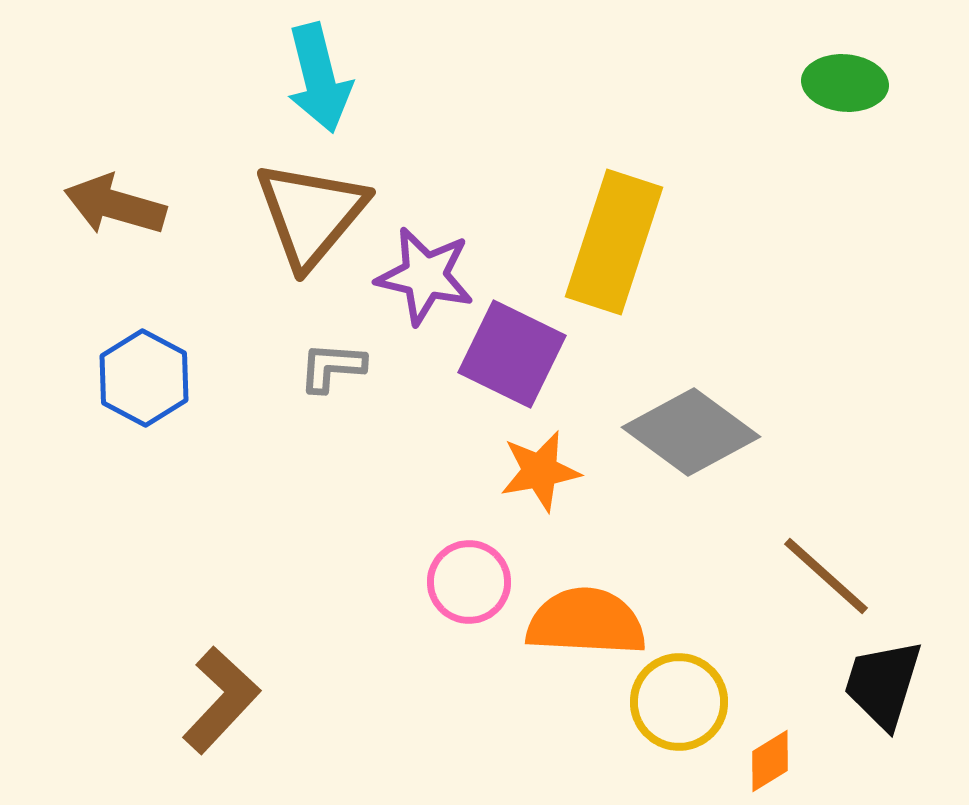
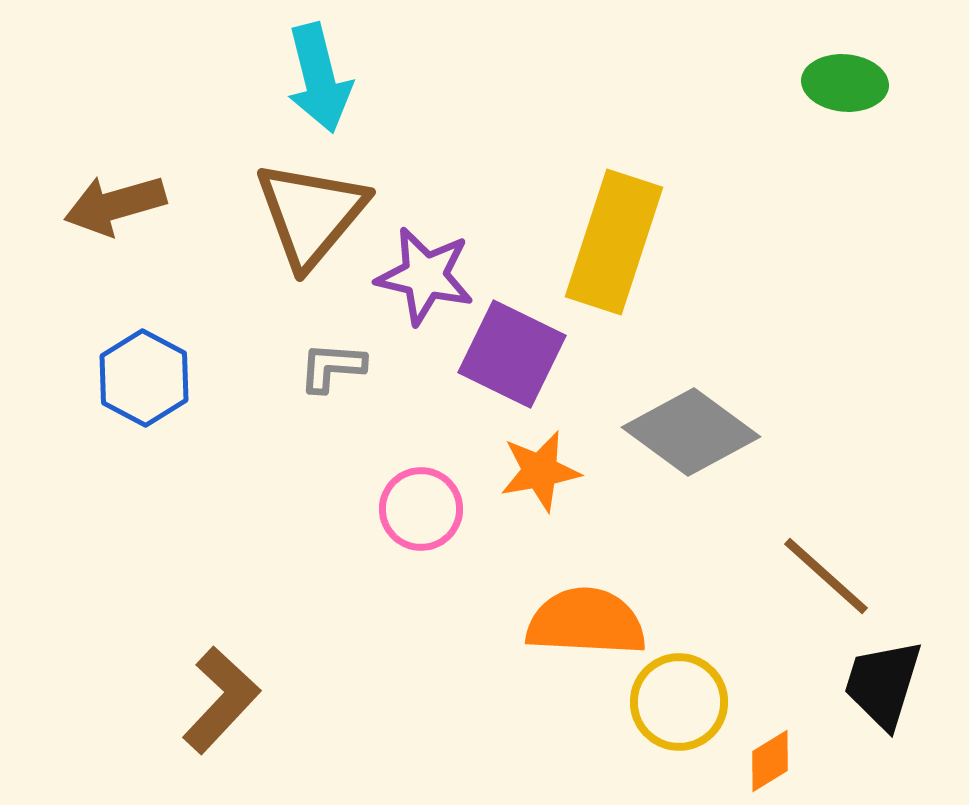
brown arrow: rotated 32 degrees counterclockwise
pink circle: moved 48 px left, 73 px up
